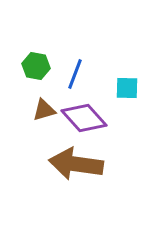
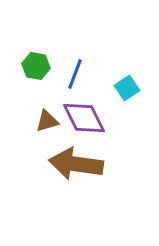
cyan square: rotated 35 degrees counterclockwise
brown triangle: moved 3 px right, 11 px down
purple diamond: rotated 15 degrees clockwise
